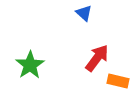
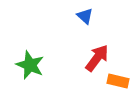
blue triangle: moved 1 px right, 3 px down
green star: rotated 16 degrees counterclockwise
